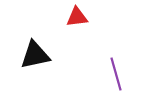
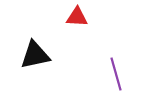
red triangle: rotated 10 degrees clockwise
